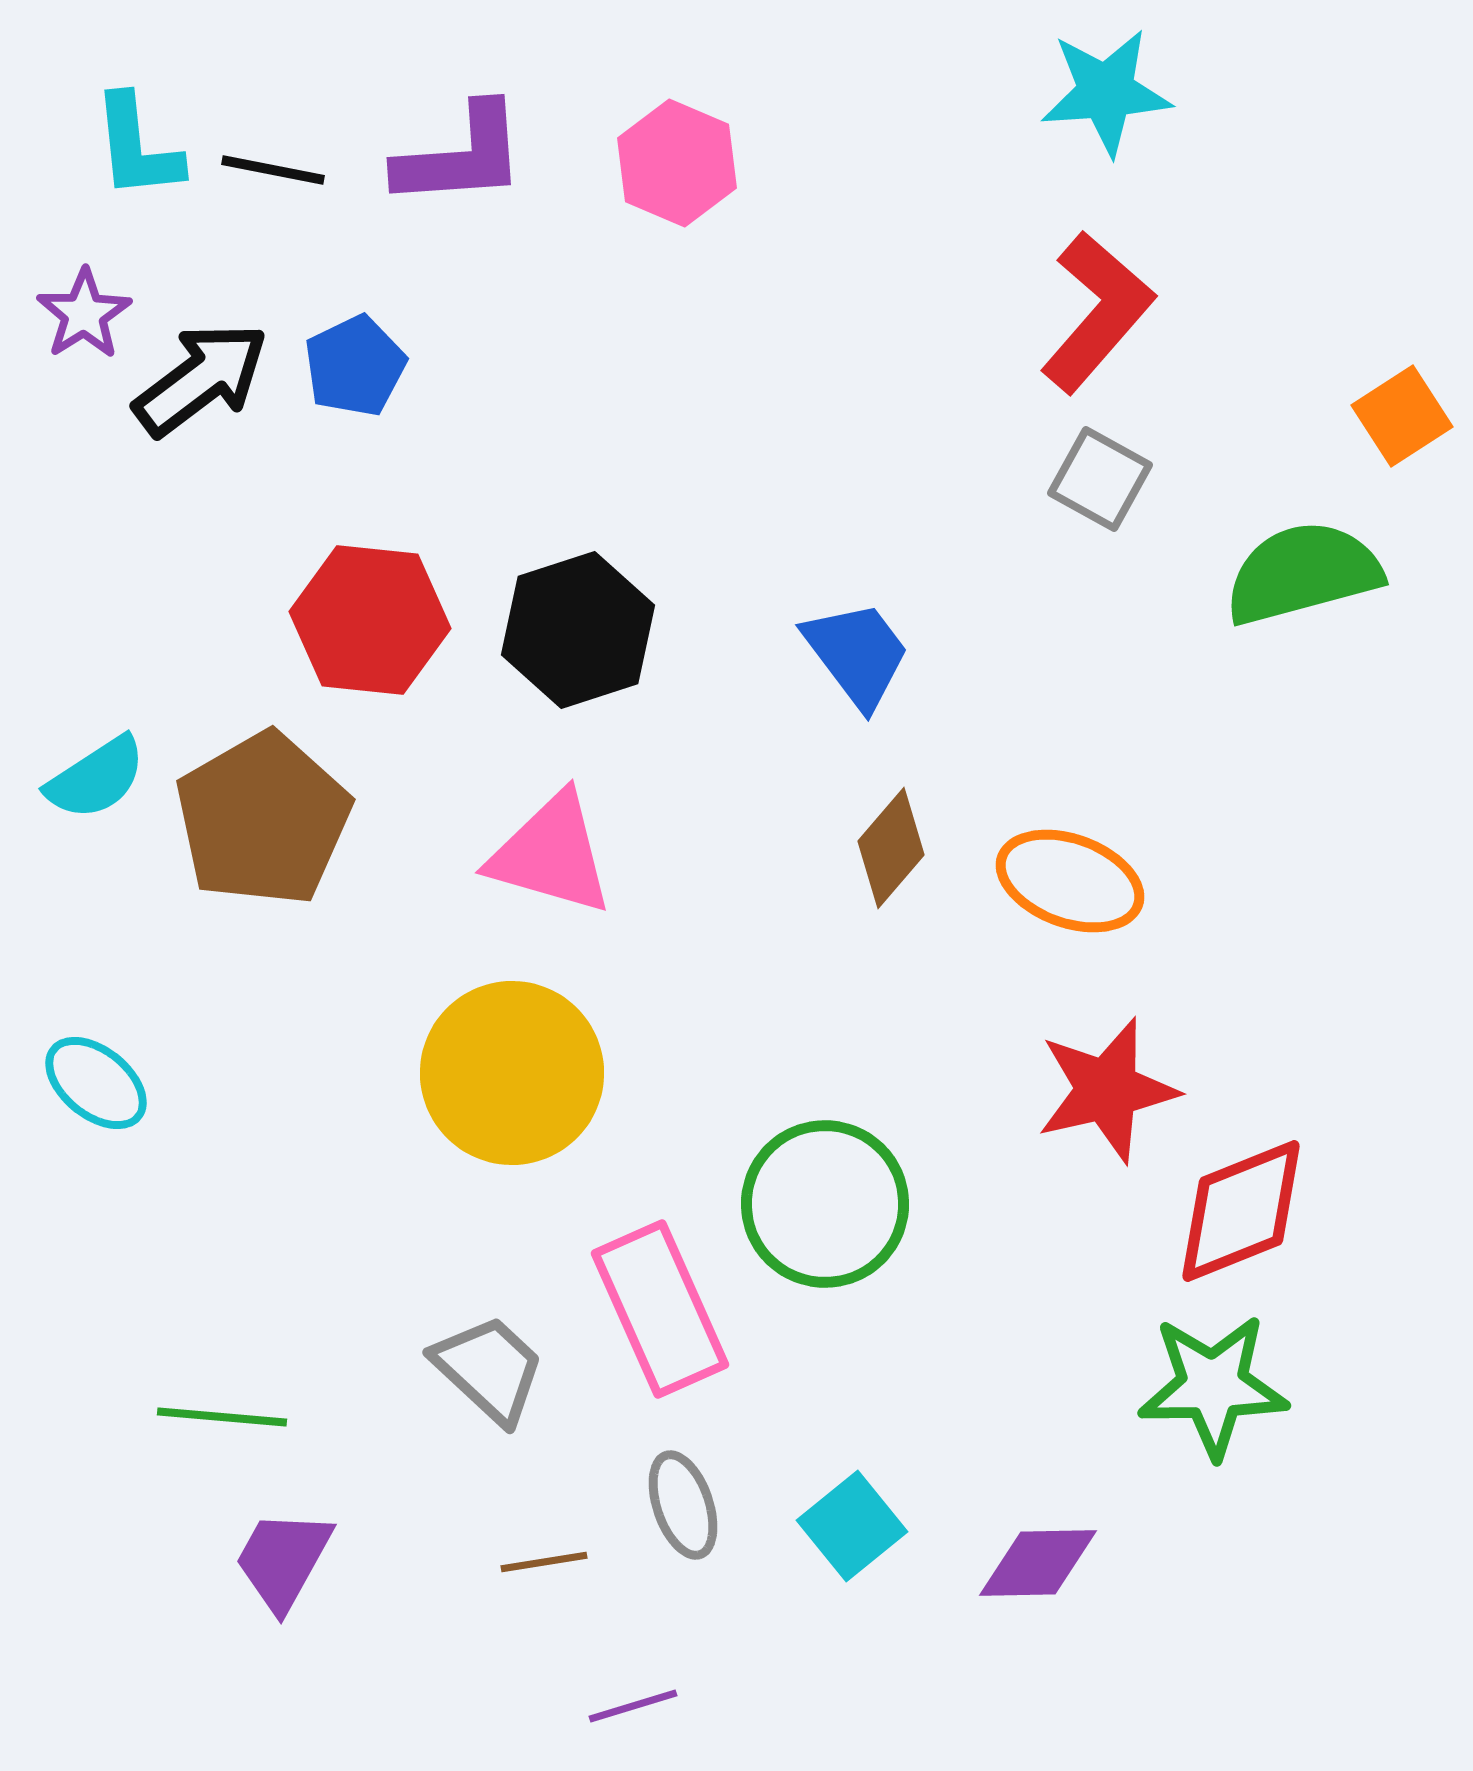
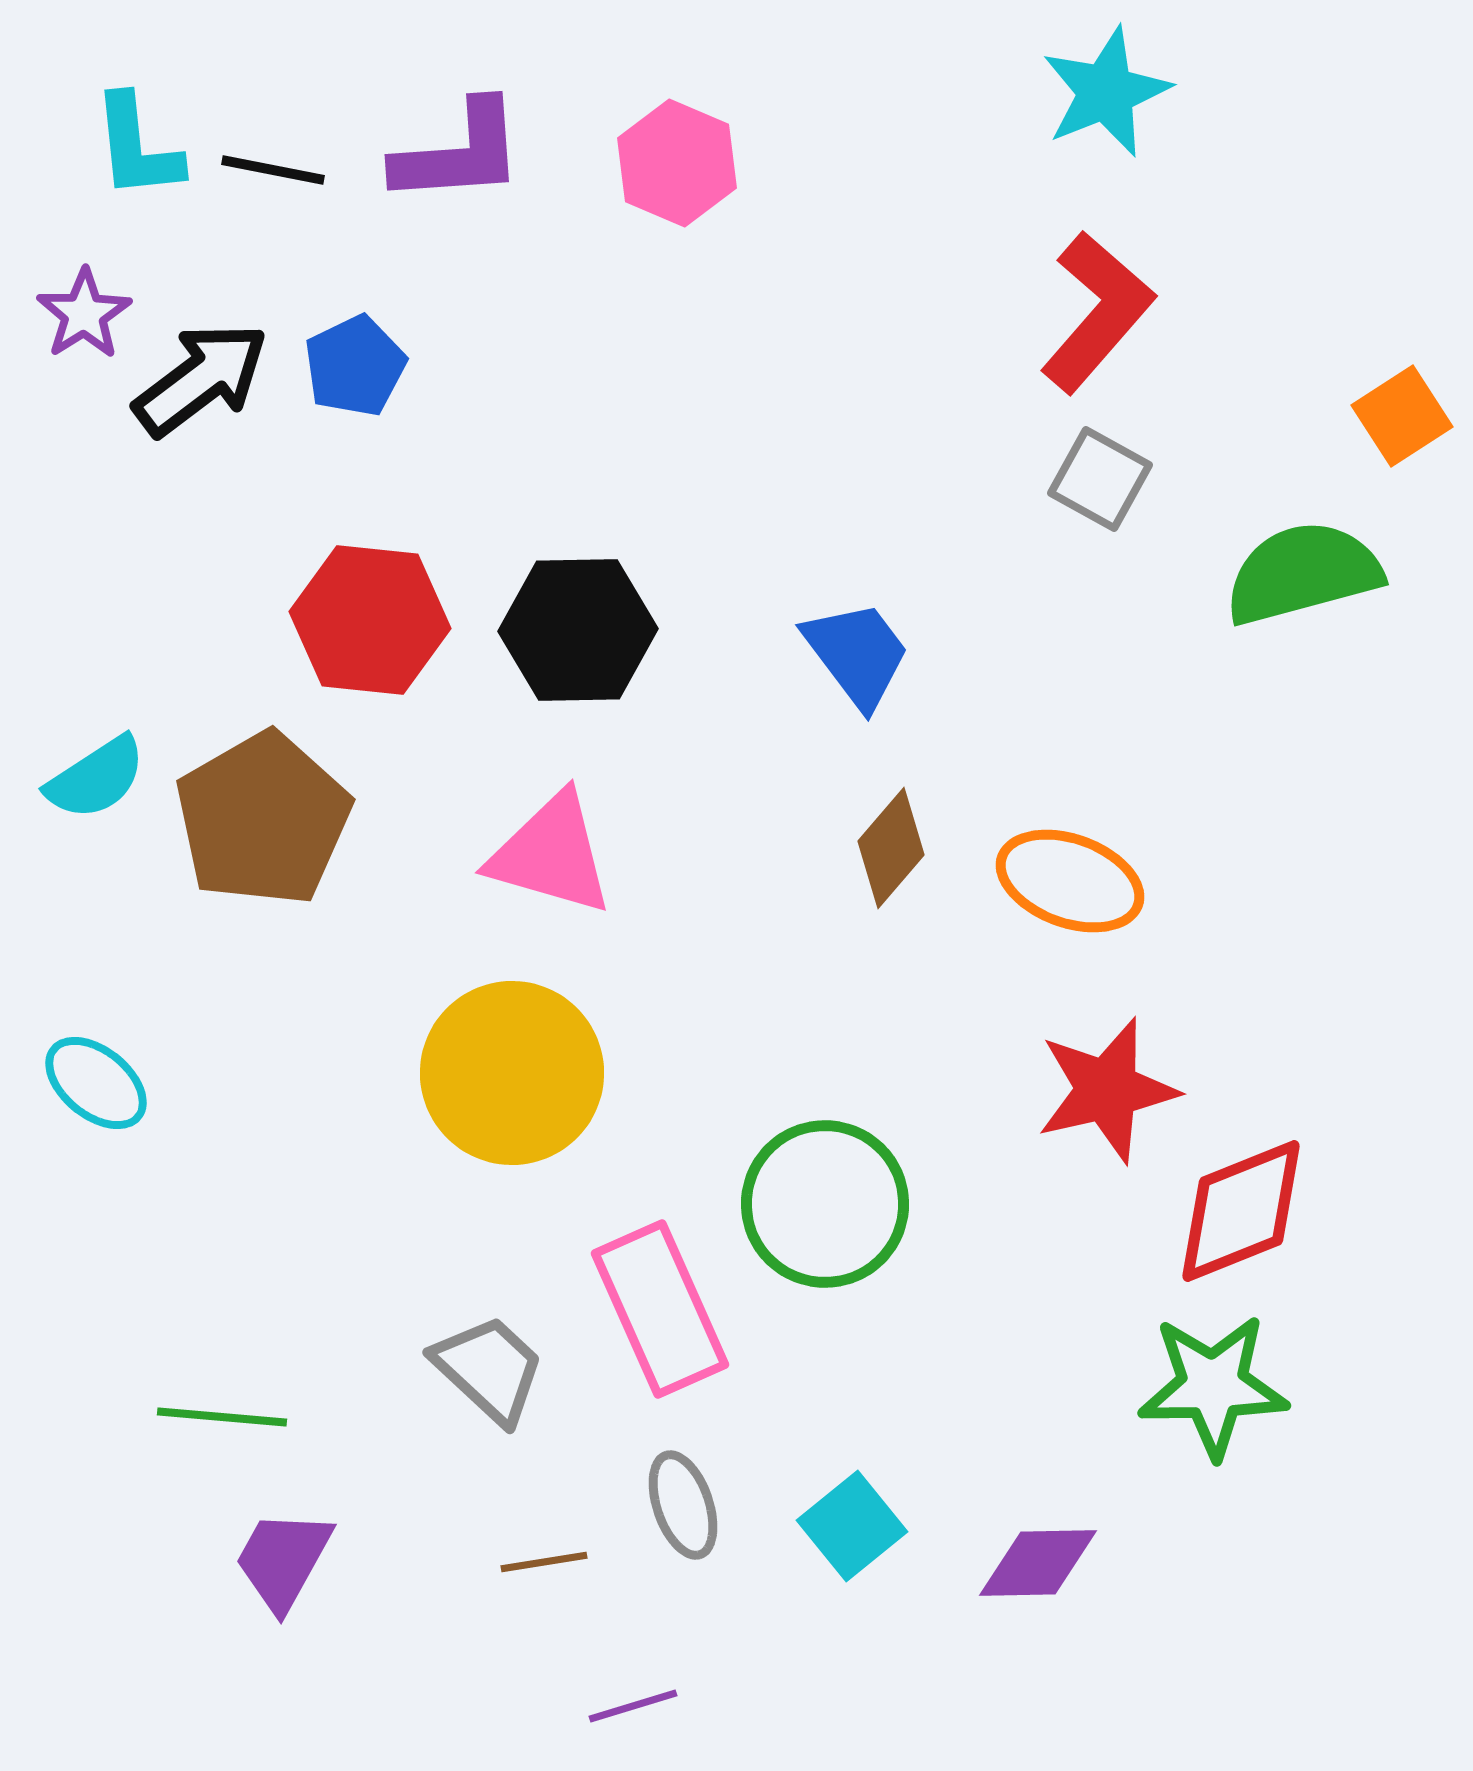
cyan star: rotated 18 degrees counterclockwise
purple L-shape: moved 2 px left, 3 px up
black hexagon: rotated 17 degrees clockwise
